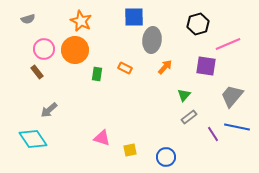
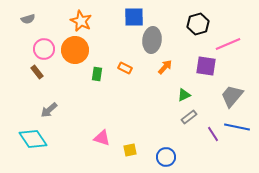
green triangle: rotated 24 degrees clockwise
